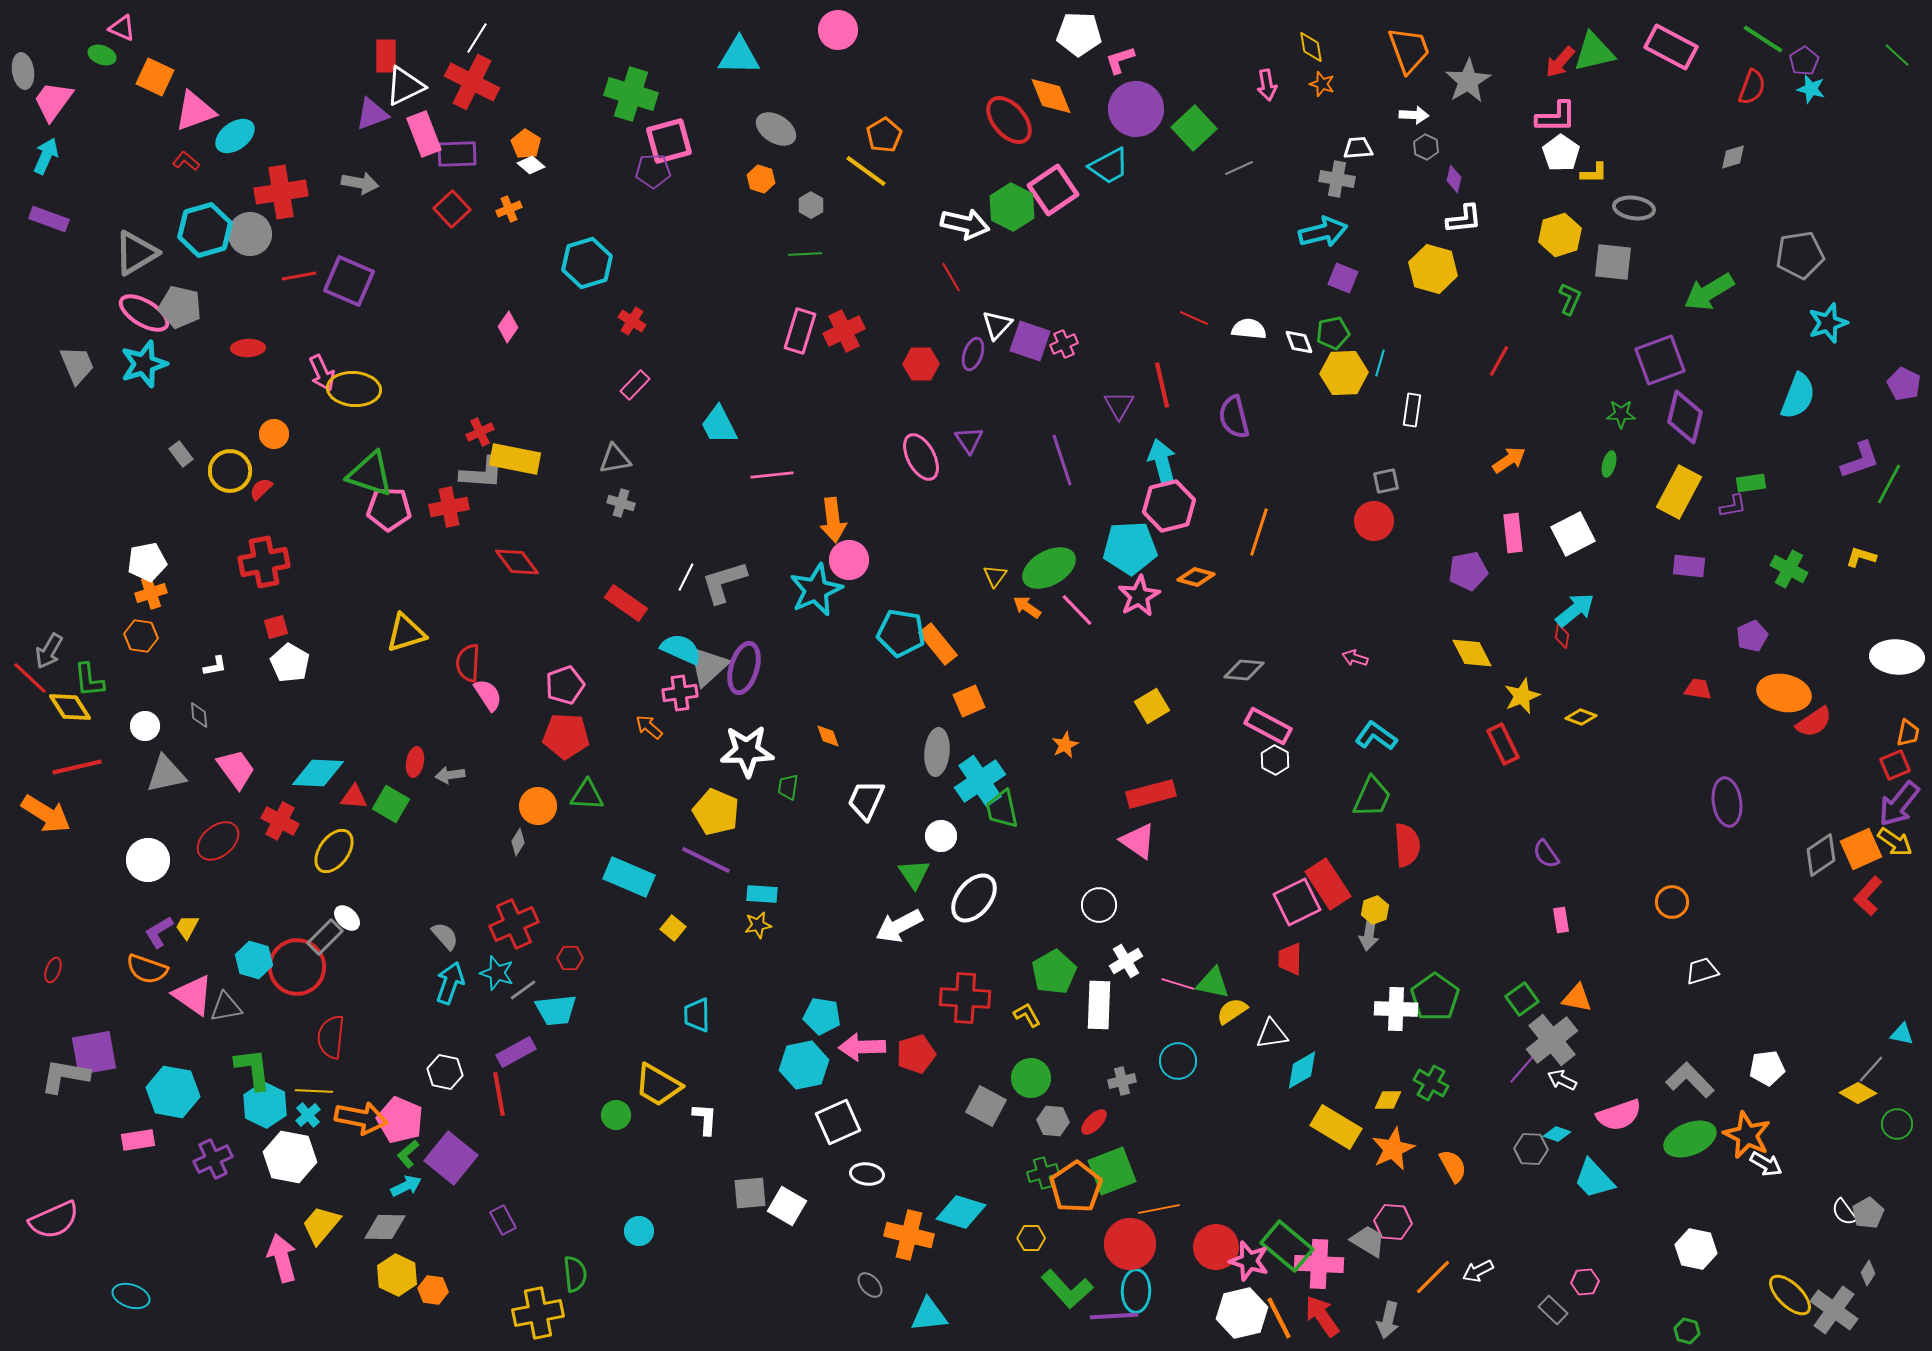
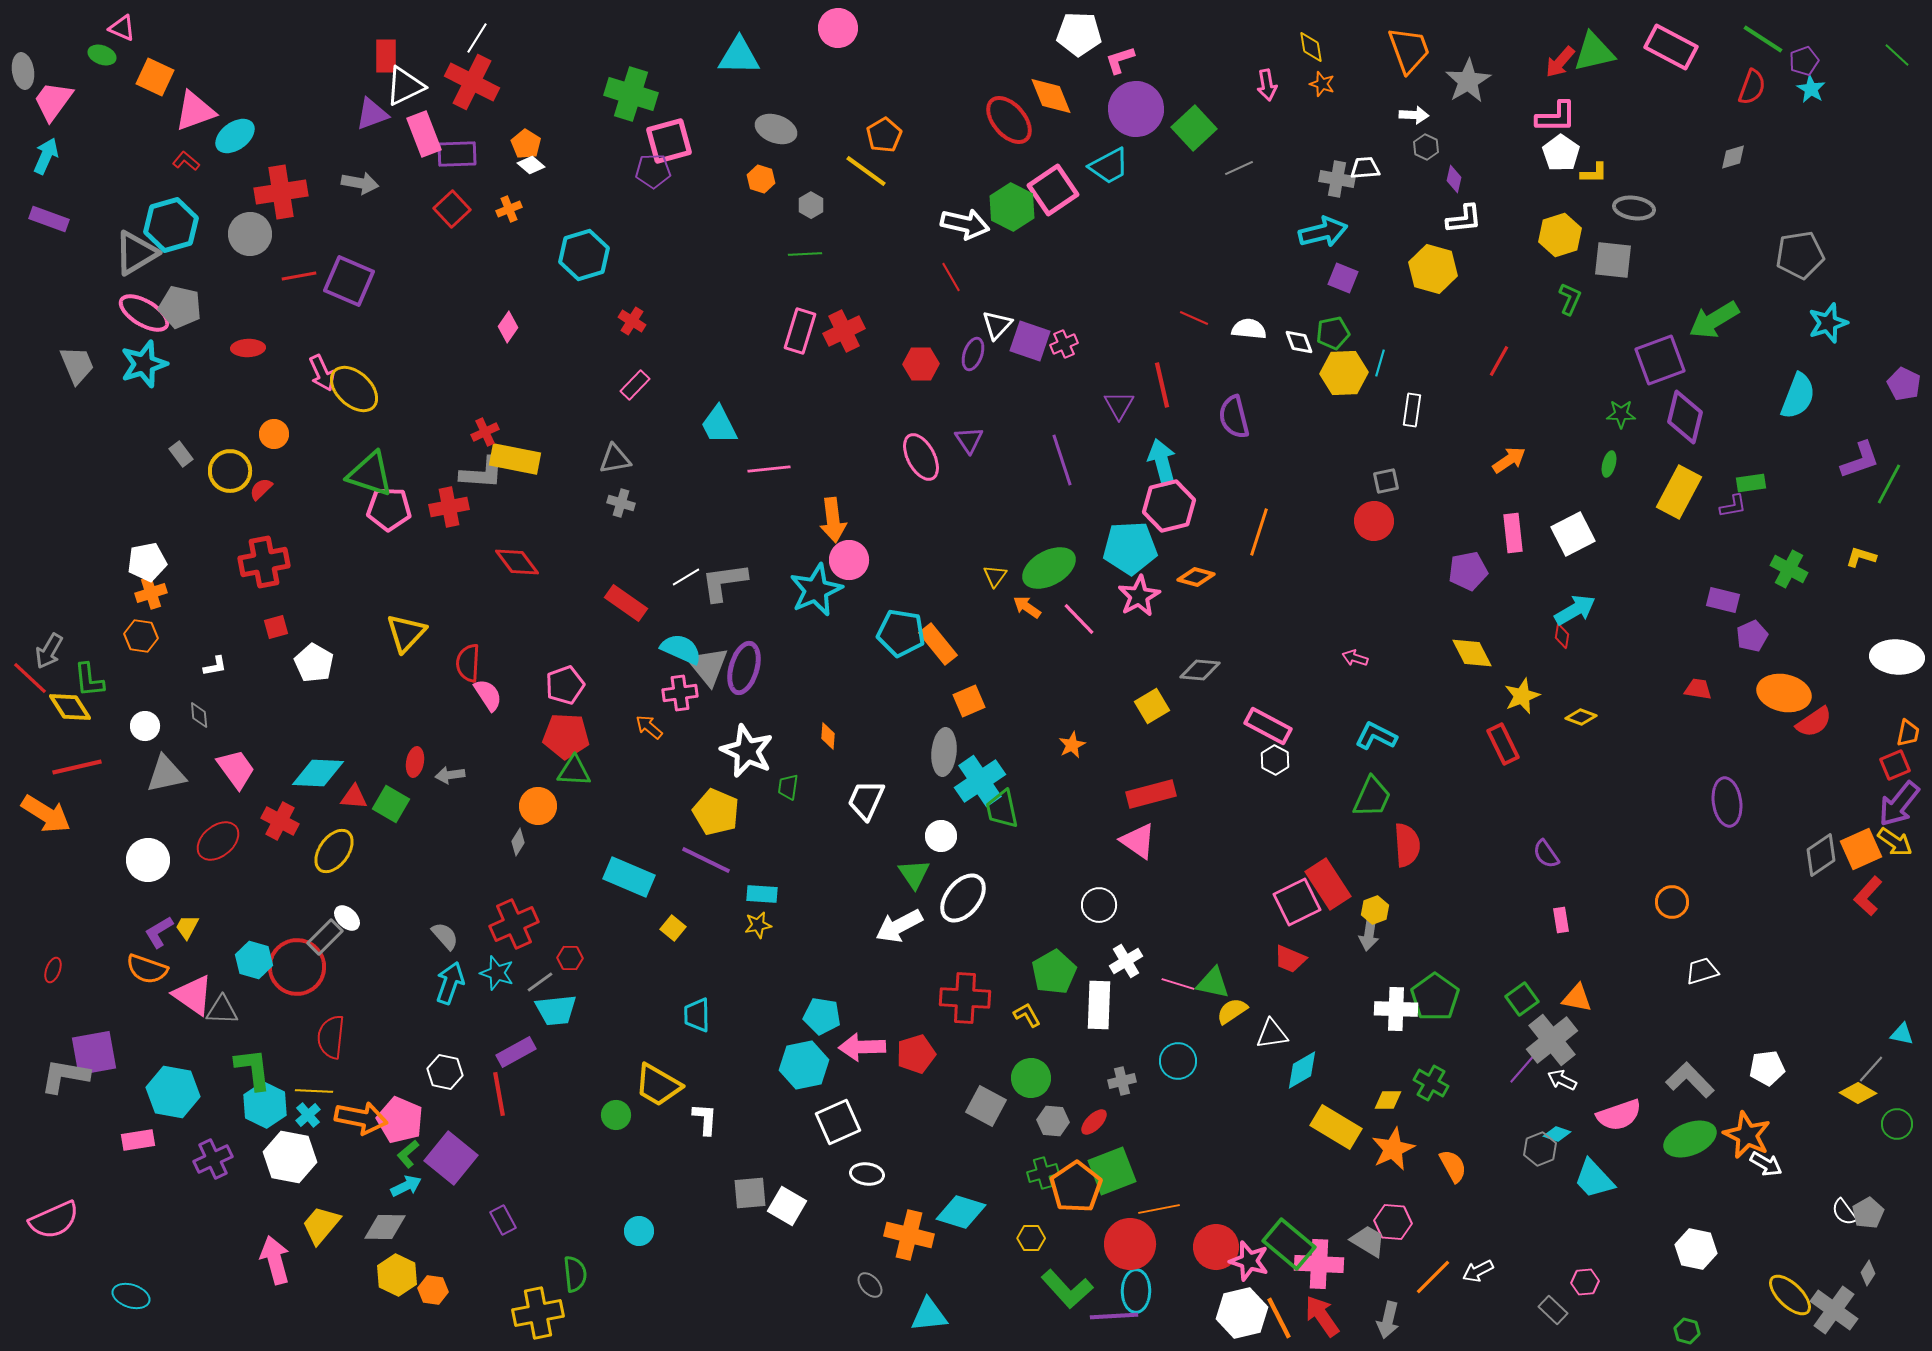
pink circle at (838, 30): moved 2 px up
purple pentagon at (1804, 61): rotated 12 degrees clockwise
cyan star at (1811, 89): rotated 16 degrees clockwise
gray ellipse at (776, 129): rotated 12 degrees counterclockwise
white trapezoid at (1358, 148): moved 7 px right, 20 px down
cyan hexagon at (205, 230): moved 34 px left, 5 px up
gray square at (1613, 262): moved 2 px up
cyan hexagon at (587, 263): moved 3 px left, 8 px up
green arrow at (1709, 292): moved 5 px right, 28 px down
yellow ellipse at (354, 389): rotated 39 degrees clockwise
red cross at (480, 432): moved 5 px right
pink line at (772, 475): moved 3 px left, 6 px up
purple rectangle at (1689, 566): moved 34 px right, 34 px down; rotated 8 degrees clockwise
white line at (686, 577): rotated 32 degrees clockwise
gray L-shape at (724, 582): rotated 9 degrees clockwise
pink line at (1077, 610): moved 2 px right, 9 px down
cyan arrow at (1575, 610): rotated 9 degrees clockwise
yellow triangle at (406, 633): rotated 30 degrees counterclockwise
white pentagon at (290, 663): moved 24 px right
gray triangle at (708, 666): rotated 27 degrees counterclockwise
gray diamond at (1244, 670): moved 44 px left
orange diamond at (828, 736): rotated 24 degrees clockwise
cyan L-shape at (1376, 736): rotated 9 degrees counterclockwise
orange star at (1065, 745): moved 7 px right
white star at (747, 751): rotated 26 degrees clockwise
gray ellipse at (937, 752): moved 7 px right
green triangle at (587, 795): moved 13 px left, 24 px up
white ellipse at (974, 898): moved 11 px left
red trapezoid at (1290, 959): rotated 68 degrees counterclockwise
gray line at (523, 990): moved 17 px right, 8 px up
gray triangle at (226, 1007): moved 4 px left, 3 px down; rotated 12 degrees clockwise
gray hexagon at (1531, 1149): moved 9 px right; rotated 24 degrees counterclockwise
green rectangle at (1287, 1246): moved 2 px right, 2 px up
pink arrow at (282, 1258): moved 7 px left, 2 px down
